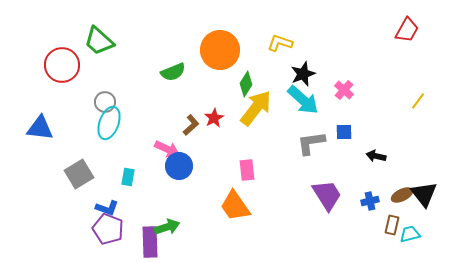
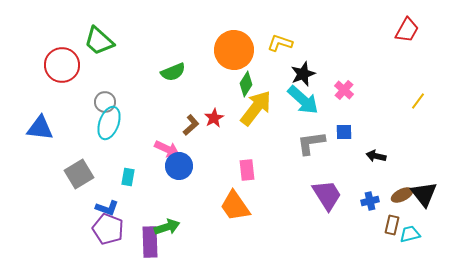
orange circle: moved 14 px right
